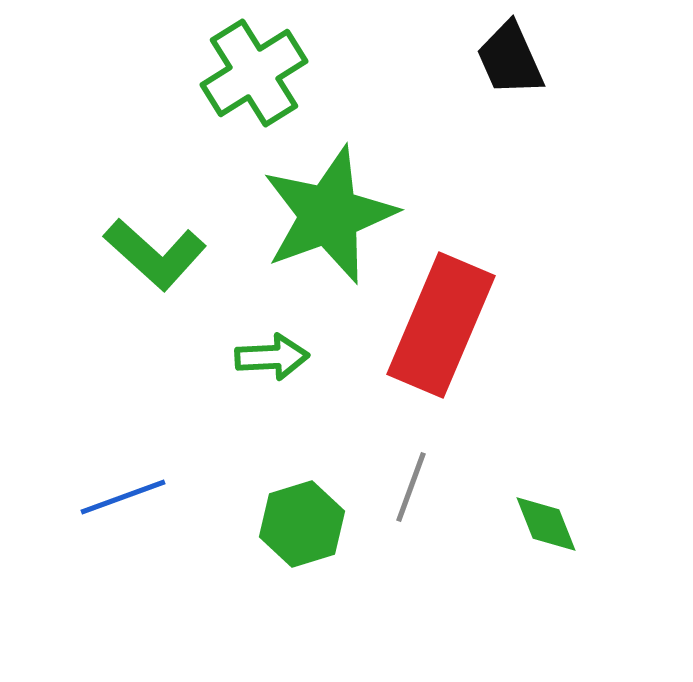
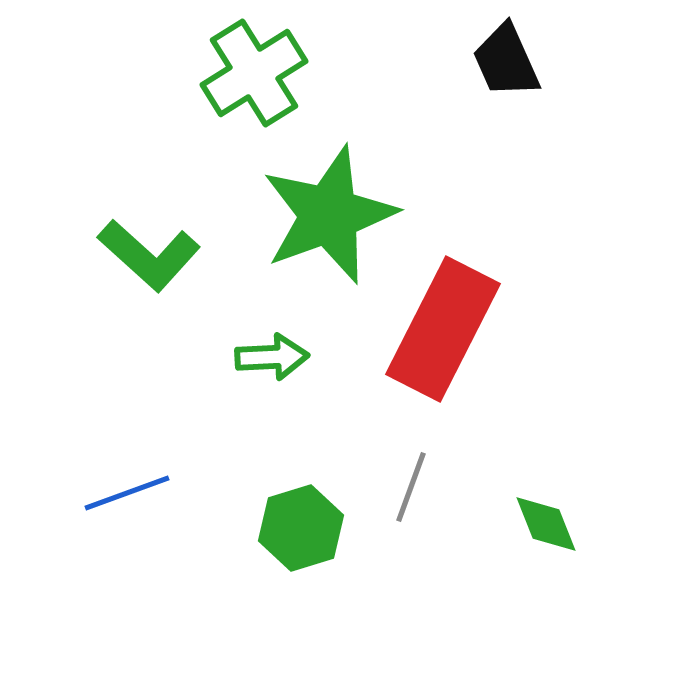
black trapezoid: moved 4 px left, 2 px down
green L-shape: moved 6 px left, 1 px down
red rectangle: moved 2 px right, 4 px down; rotated 4 degrees clockwise
blue line: moved 4 px right, 4 px up
green hexagon: moved 1 px left, 4 px down
